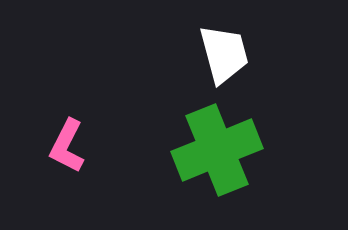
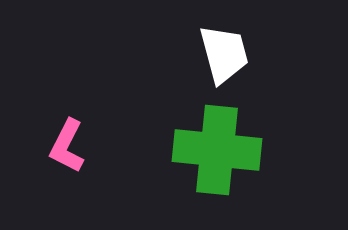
green cross: rotated 28 degrees clockwise
